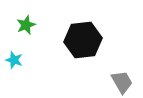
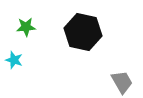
green star: moved 2 px down; rotated 18 degrees clockwise
black hexagon: moved 8 px up; rotated 18 degrees clockwise
